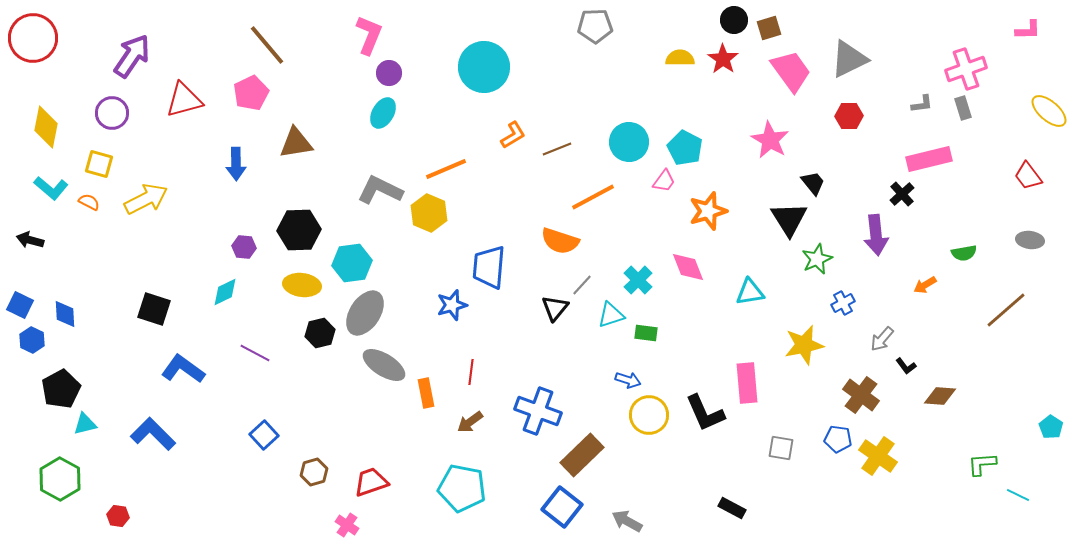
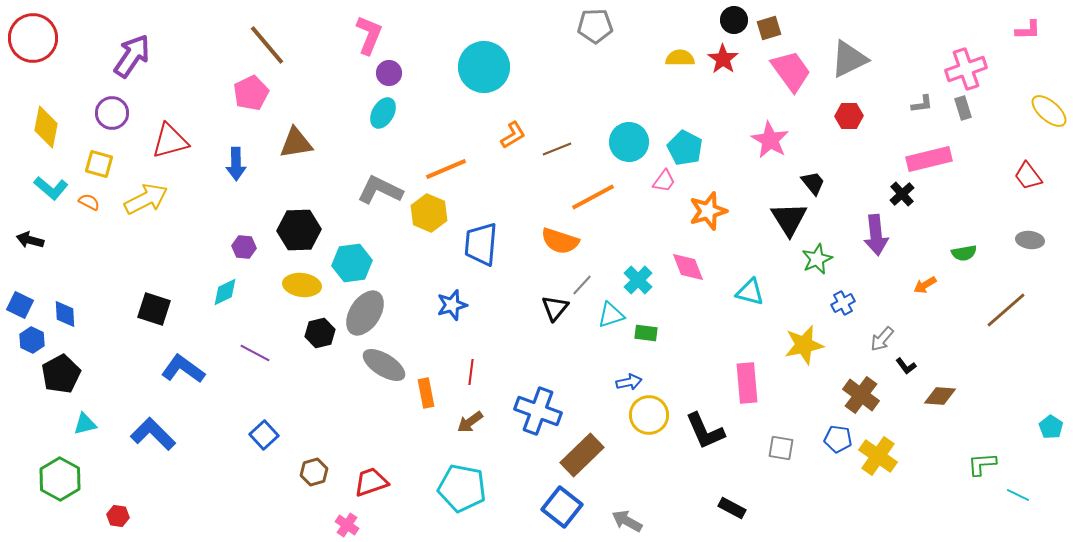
red triangle at (184, 100): moved 14 px left, 41 px down
blue trapezoid at (489, 267): moved 8 px left, 23 px up
cyan triangle at (750, 292): rotated 24 degrees clockwise
blue arrow at (628, 380): moved 1 px right, 2 px down; rotated 30 degrees counterclockwise
black pentagon at (61, 389): moved 15 px up
black L-shape at (705, 413): moved 18 px down
